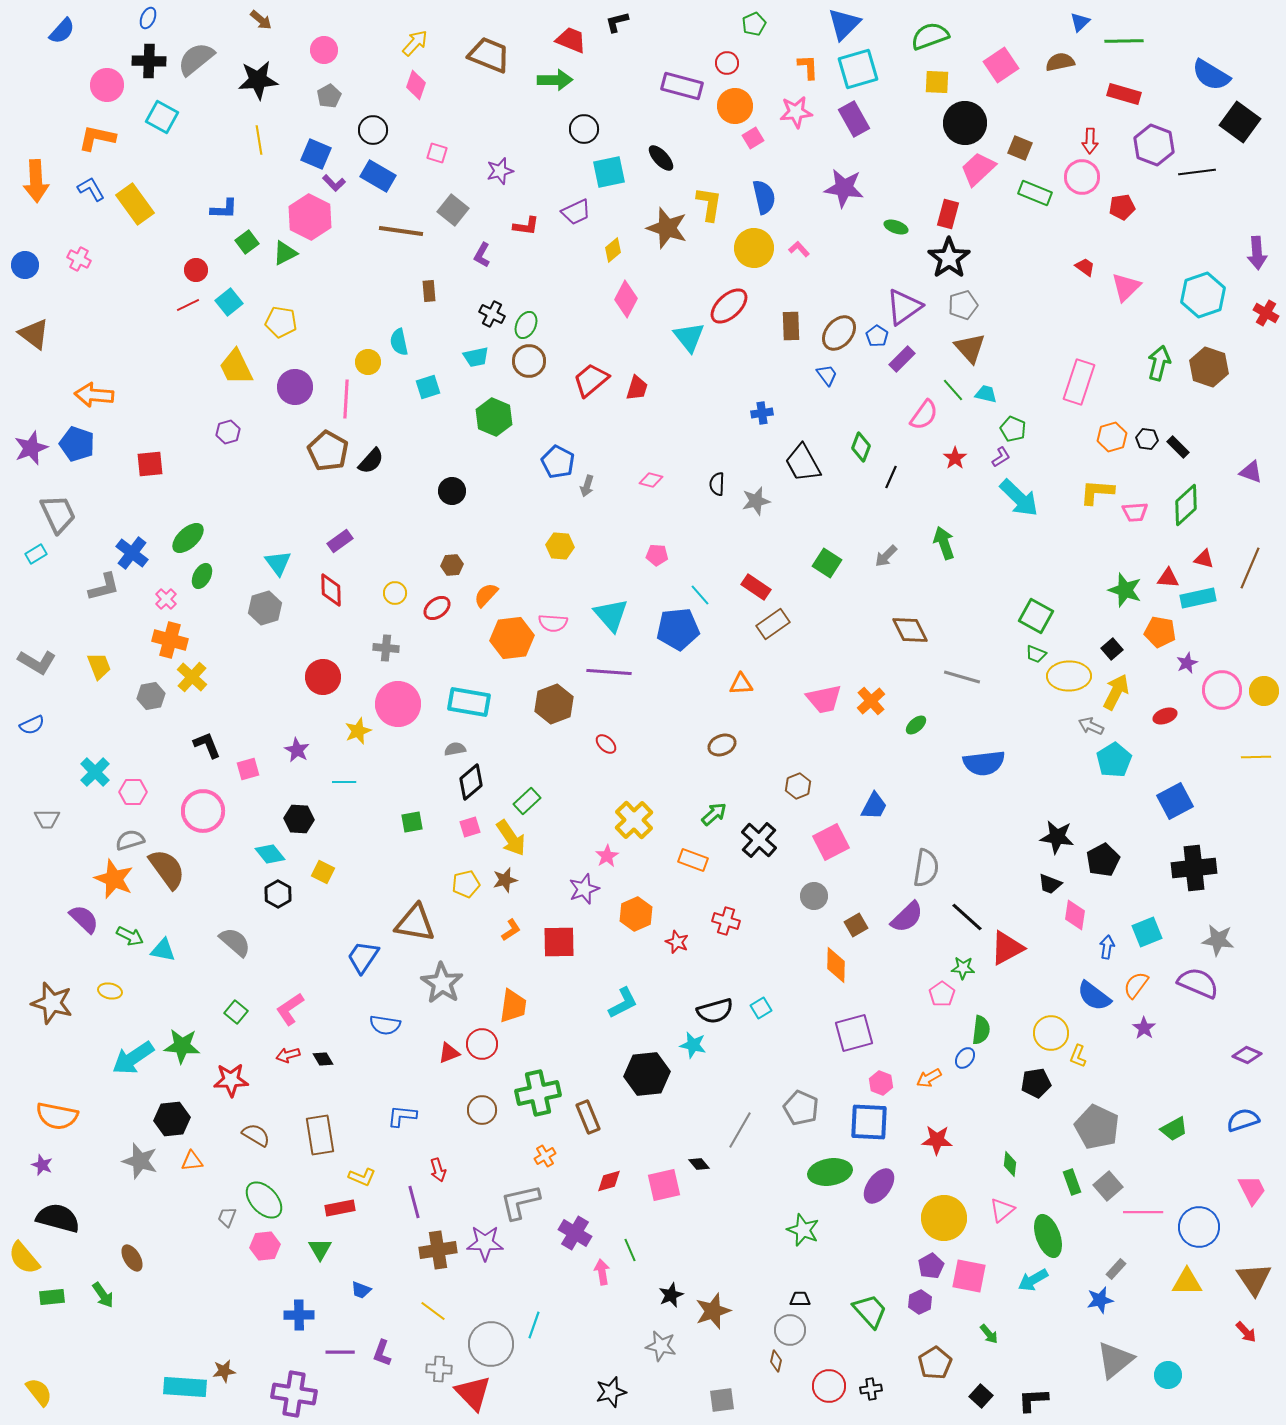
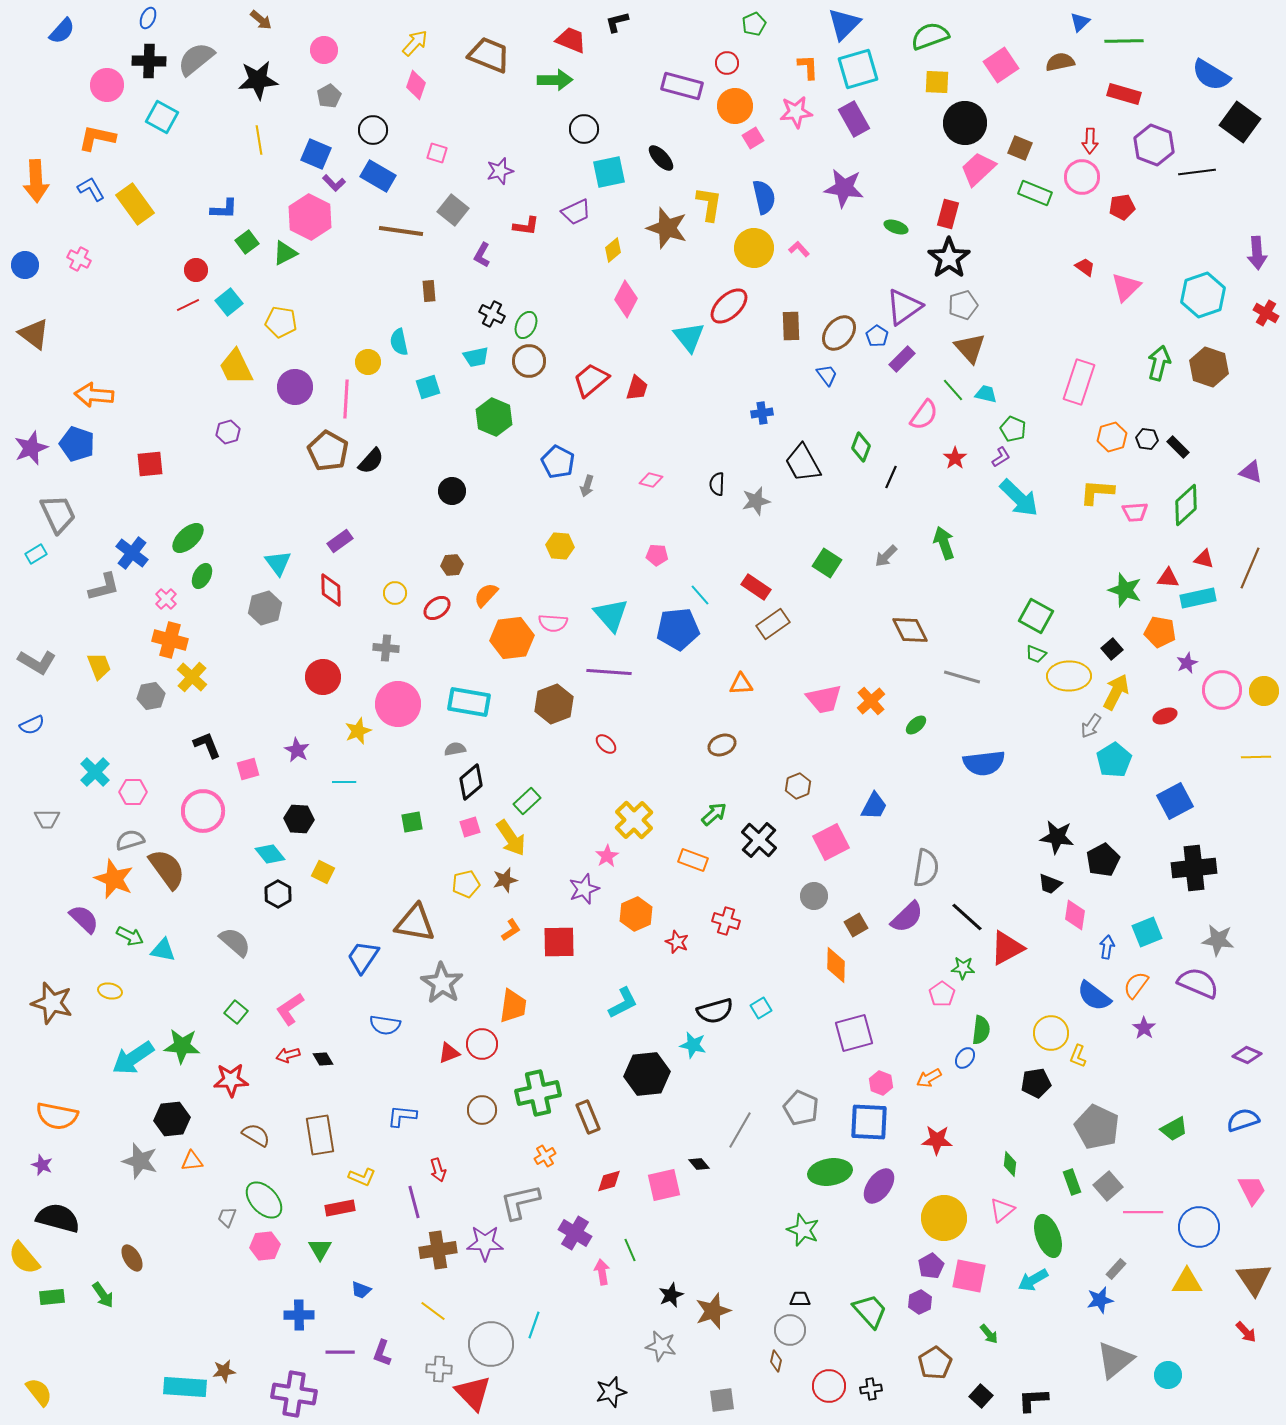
gray arrow at (1091, 726): rotated 80 degrees counterclockwise
